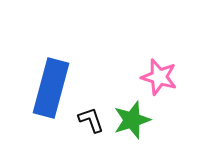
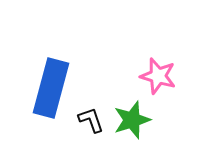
pink star: moved 1 px left, 1 px up
